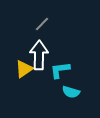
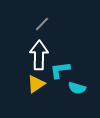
yellow triangle: moved 12 px right, 15 px down
cyan semicircle: moved 6 px right, 4 px up
